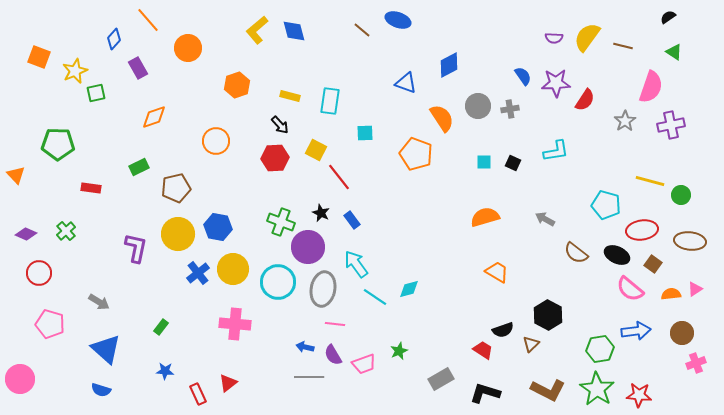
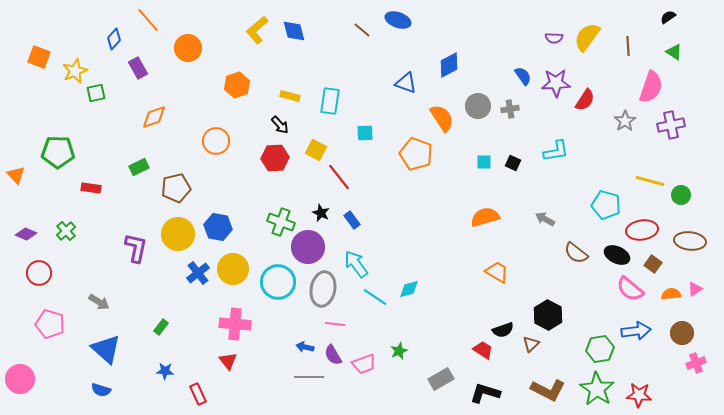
brown line at (623, 46): moved 5 px right; rotated 72 degrees clockwise
green pentagon at (58, 144): moved 8 px down
red triangle at (228, 383): moved 22 px up; rotated 30 degrees counterclockwise
